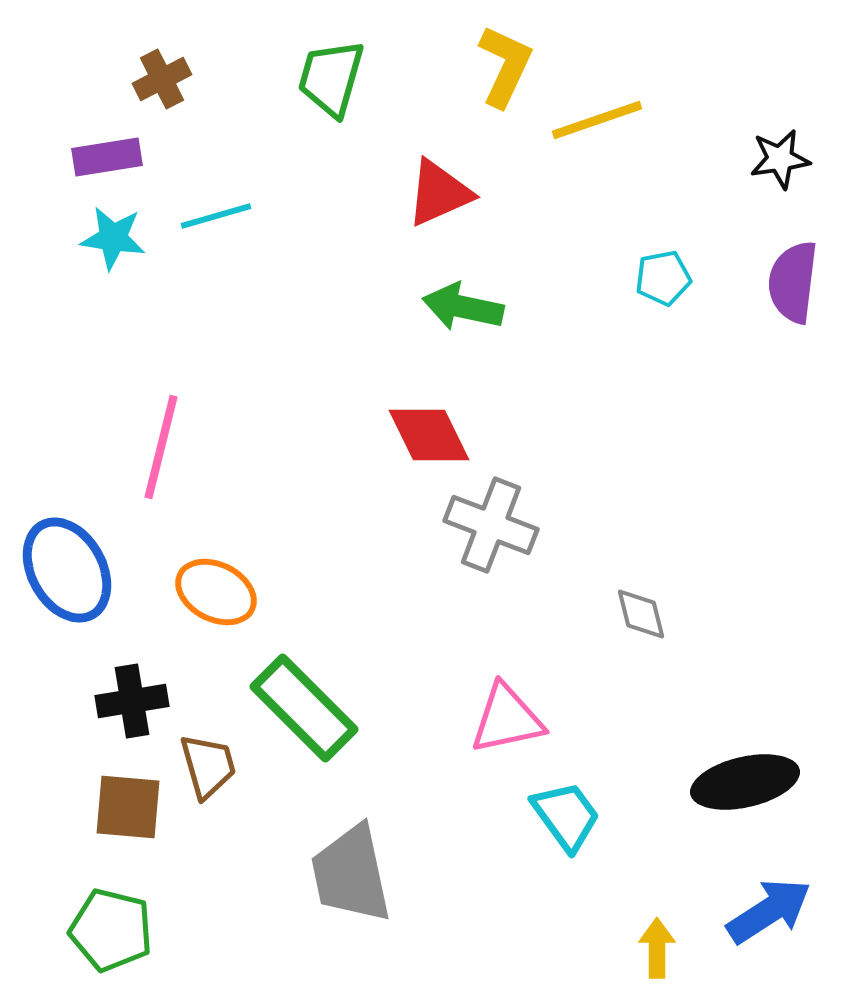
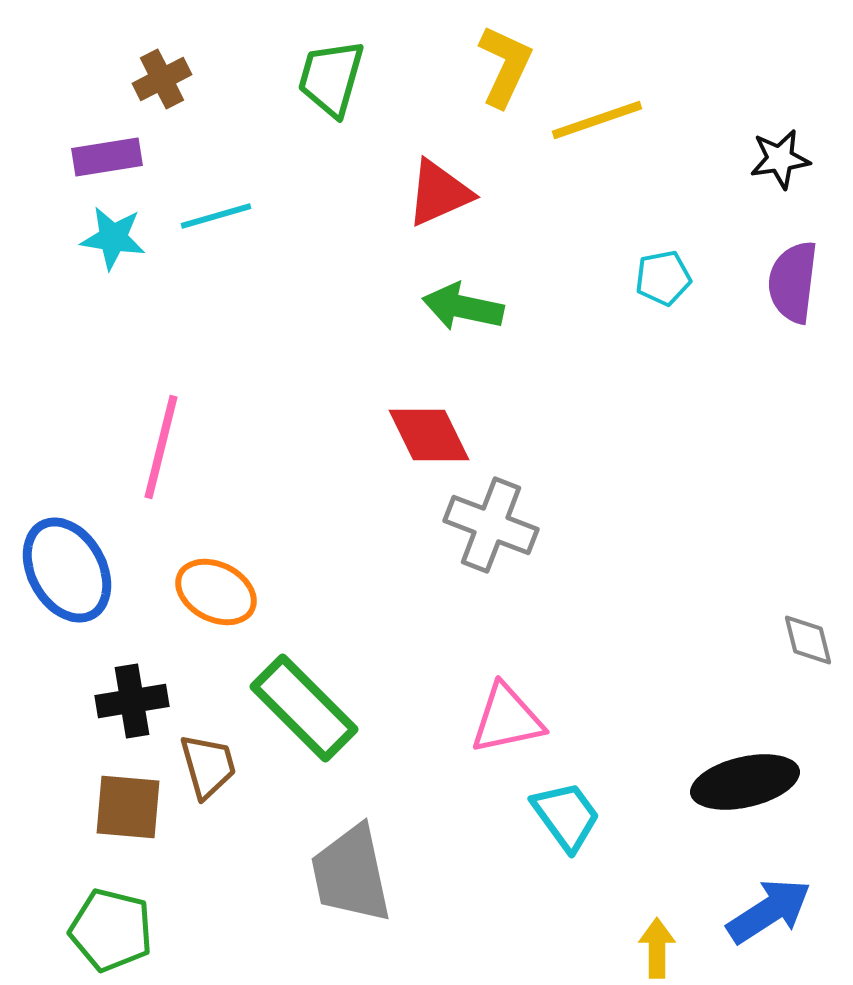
gray diamond: moved 167 px right, 26 px down
